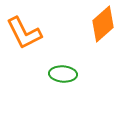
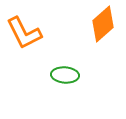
green ellipse: moved 2 px right, 1 px down
